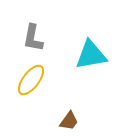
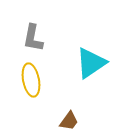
cyan triangle: moved 8 px down; rotated 24 degrees counterclockwise
yellow ellipse: rotated 48 degrees counterclockwise
